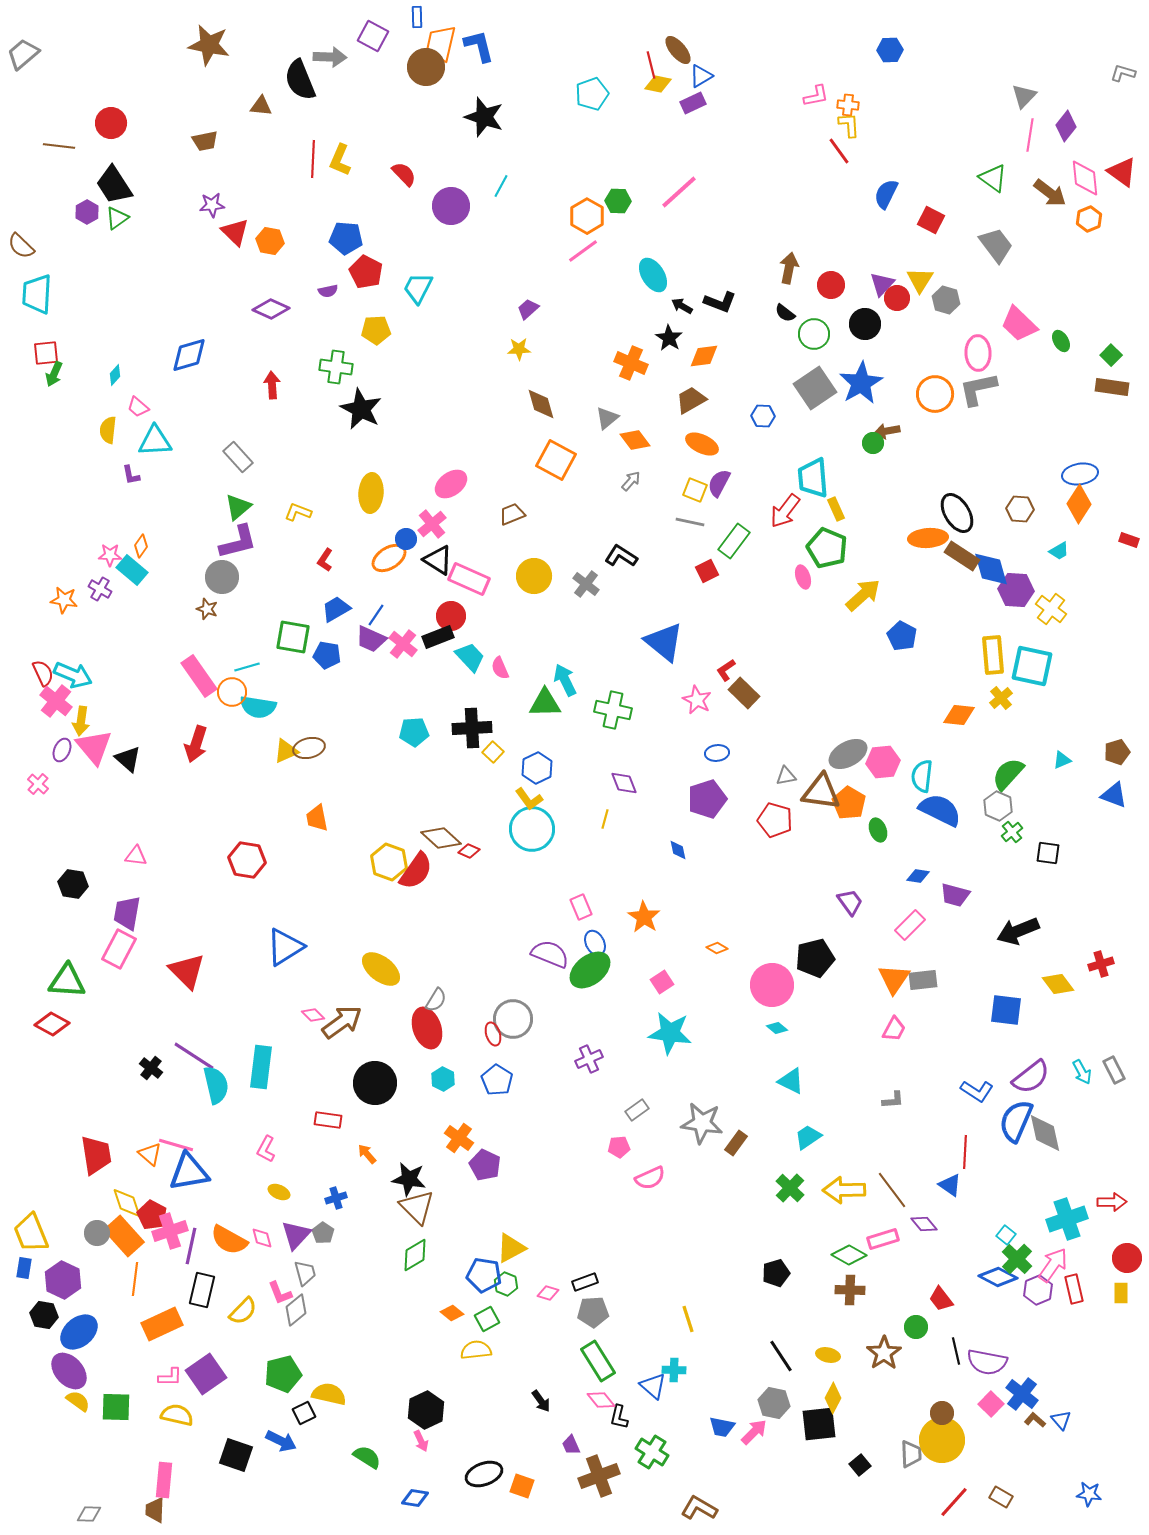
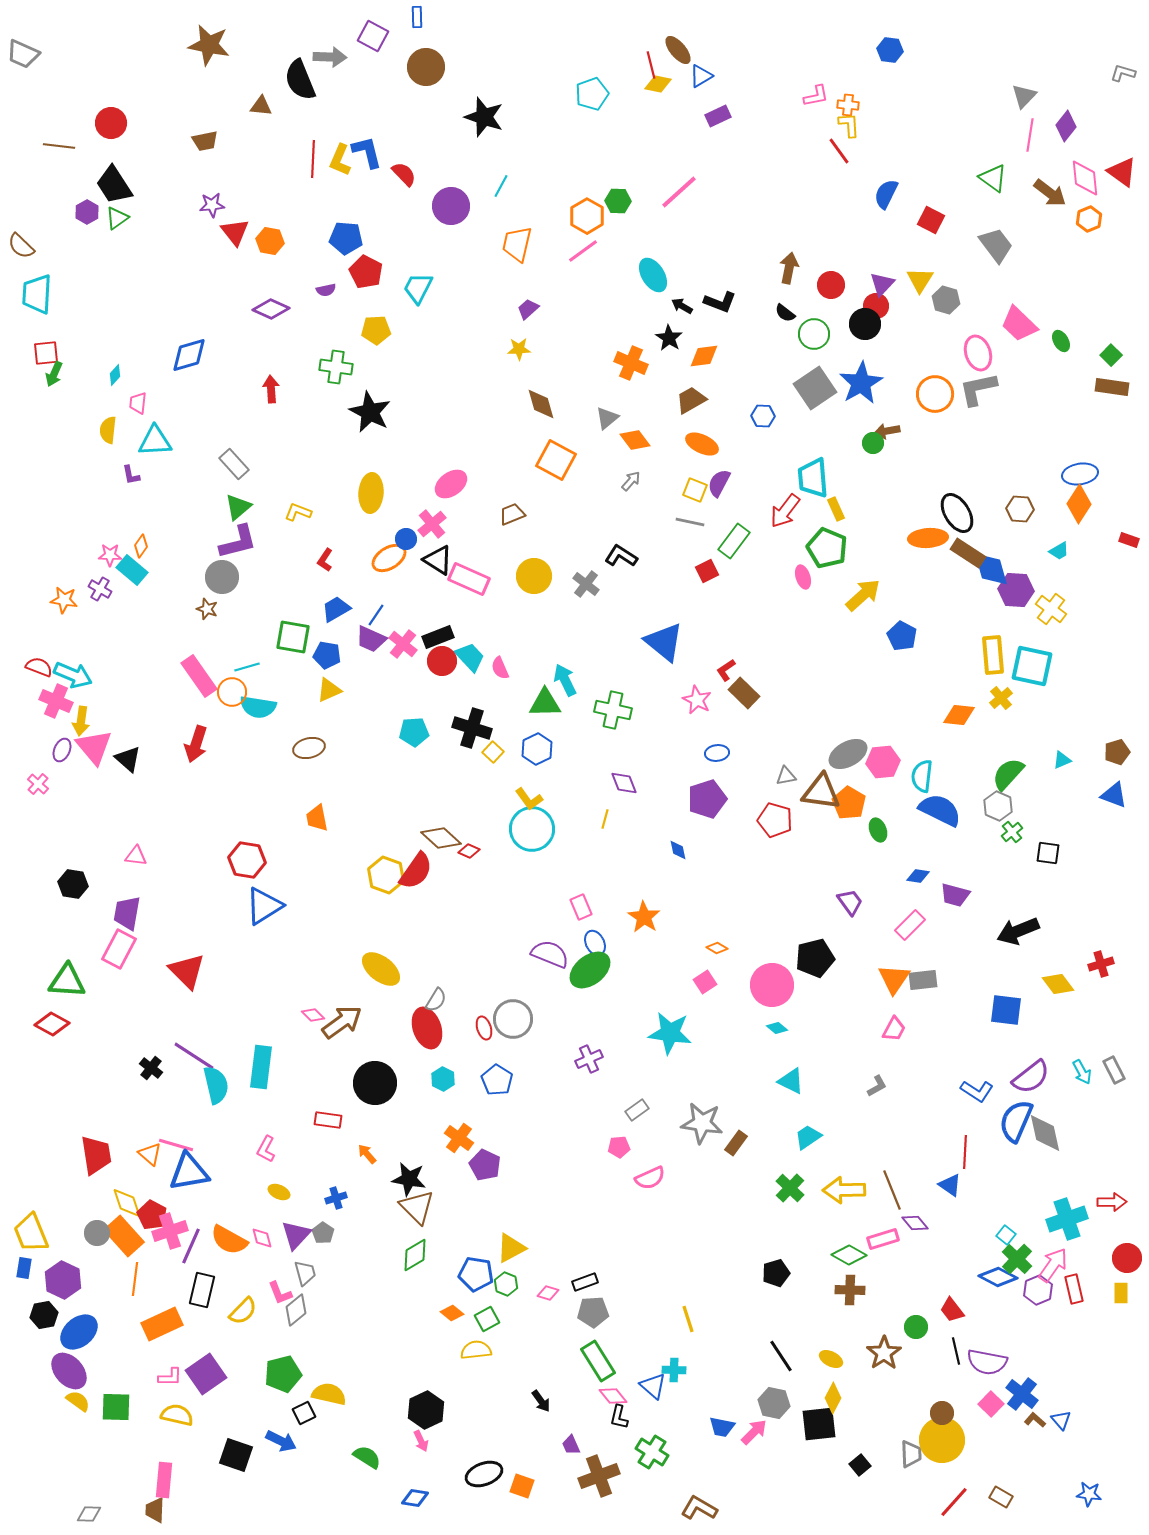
orange trapezoid at (441, 43): moved 76 px right, 201 px down
blue L-shape at (479, 46): moved 112 px left, 106 px down
blue hexagon at (890, 50): rotated 10 degrees clockwise
gray trapezoid at (23, 54): rotated 116 degrees counterclockwise
purple rectangle at (693, 103): moved 25 px right, 13 px down
red triangle at (235, 232): rotated 8 degrees clockwise
purple semicircle at (328, 291): moved 2 px left, 1 px up
red circle at (897, 298): moved 21 px left, 8 px down
pink ellipse at (978, 353): rotated 16 degrees counterclockwise
red arrow at (272, 385): moved 1 px left, 4 px down
pink trapezoid at (138, 407): moved 4 px up; rotated 55 degrees clockwise
black star at (361, 409): moved 9 px right, 3 px down
gray rectangle at (238, 457): moved 4 px left, 7 px down
brown rectangle at (962, 556): moved 6 px right, 3 px up
red circle at (451, 616): moved 9 px left, 45 px down
red semicircle at (43, 673): moved 4 px left, 6 px up; rotated 44 degrees counterclockwise
pink cross at (56, 701): rotated 16 degrees counterclockwise
black cross at (472, 728): rotated 21 degrees clockwise
yellow triangle at (286, 751): moved 43 px right, 61 px up
blue hexagon at (537, 768): moved 19 px up
yellow hexagon at (389, 862): moved 3 px left, 13 px down
blue triangle at (285, 947): moved 21 px left, 41 px up
pink square at (662, 982): moved 43 px right
red ellipse at (493, 1034): moved 9 px left, 6 px up
gray L-shape at (893, 1100): moved 16 px left, 14 px up; rotated 25 degrees counterclockwise
brown line at (892, 1190): rotated 15 degrees clockwise
purple diamond at (924, 1224): moved 9 px left, 1 px up
purple line at (191, 1246): rotated 12 degrees clockwise
blue pentagon at (484, 1275): moved 8 px left, 1 px up
red trapezoid at (941, 1299): moved 11 px right, 11 px down
black hexagon at (44, 1315): rotated 20 degrees counterclockwise
yellow ellipse at (828, 1355): moved 3 px right, 4 px down; rotated 15 degrees clockwise
pink diamond at (601, 1400): moved 12 px right, 4 px up
